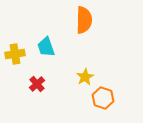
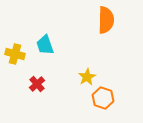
orange semicircle: moved 22 px right
cyan trapezoid: moved 1 px left, 2 px up
yellow cross: rotated 24 degrees clockwise
yellow star: moved 2 px right
